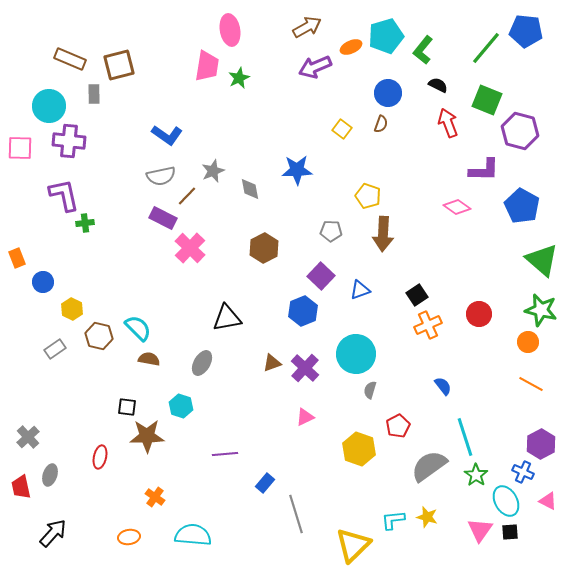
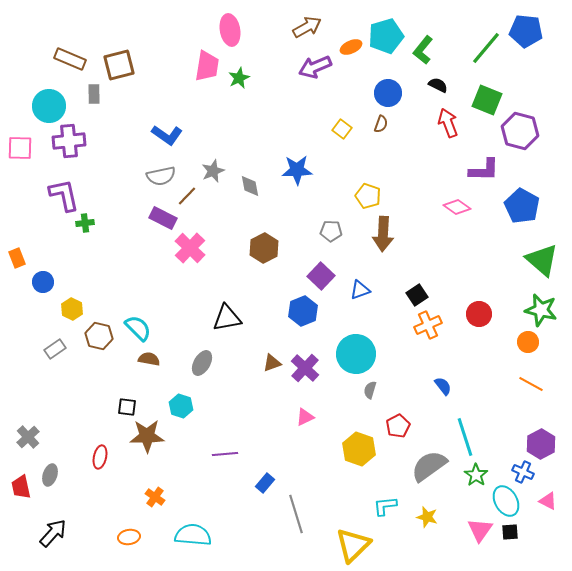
purple cross at (69, 141): rotated 12 degrees counterclockwise
gray diamond at (250, 189): moved 3 px up
cyan L-shape at (393, 520): moved 8 px left, 14 px up
